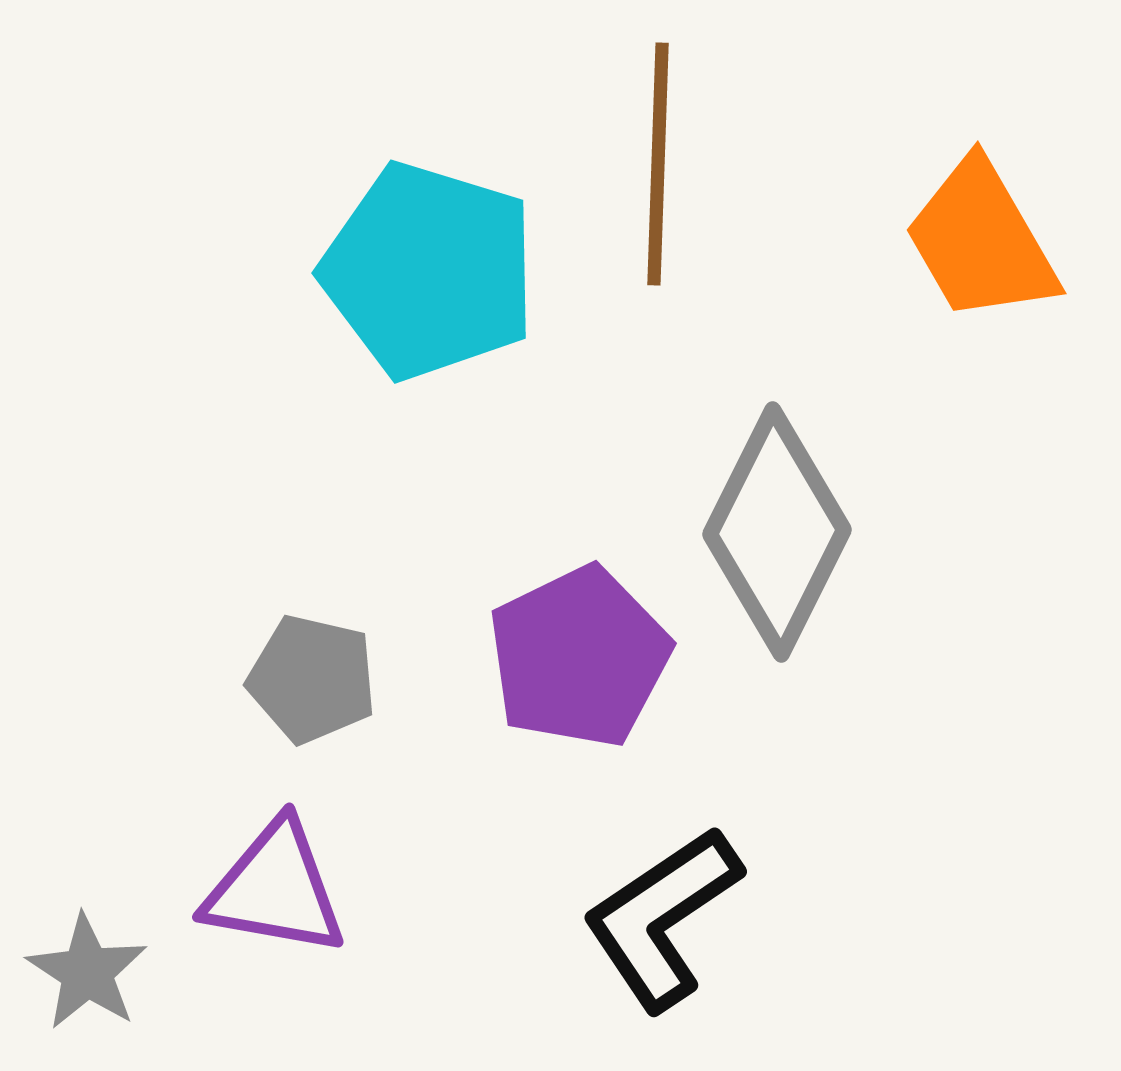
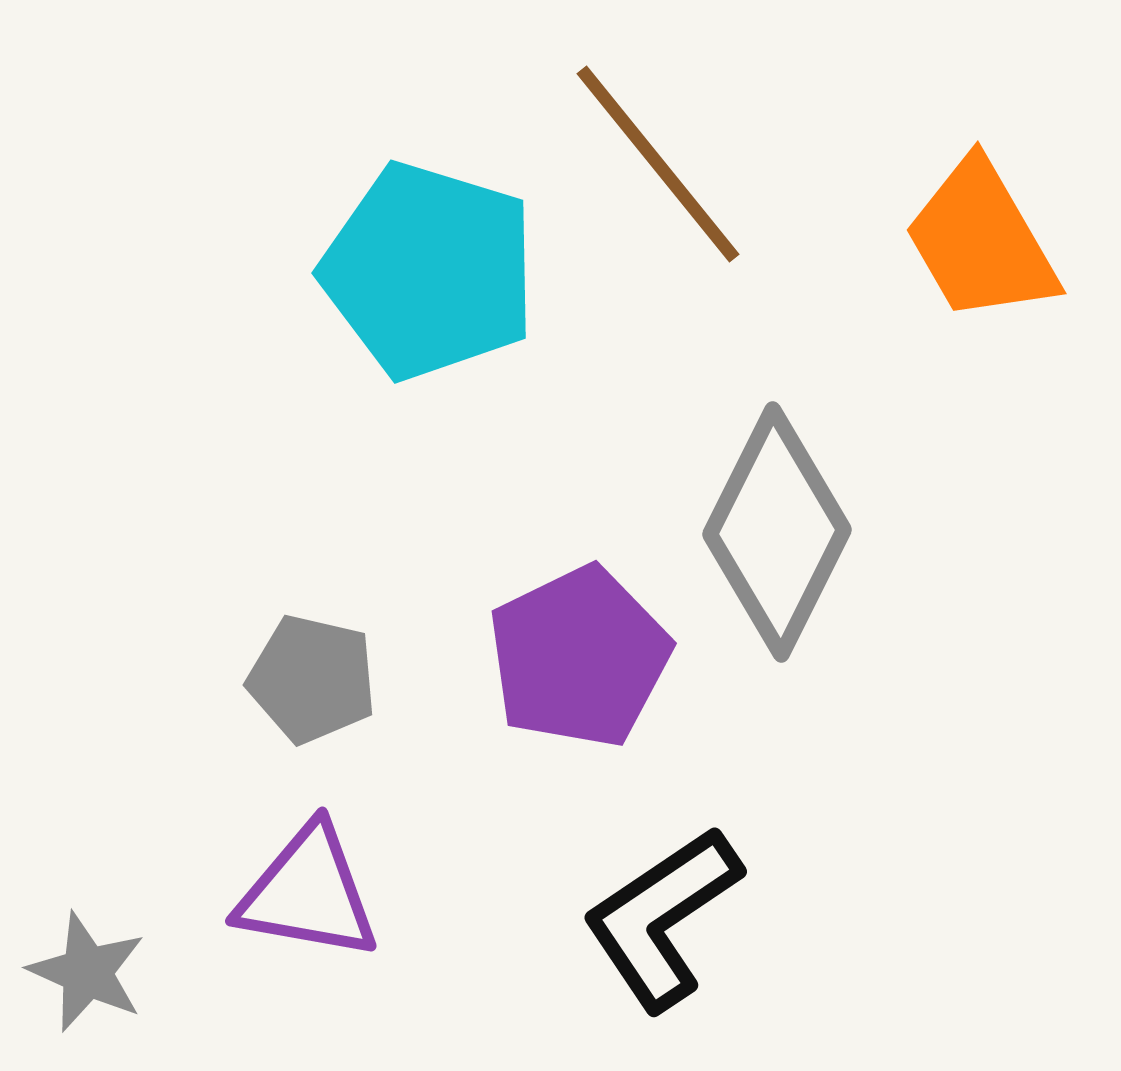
brown line: rotated 41 degrees counterclockwise
purple triangle: moved 33 px right, 4 px down
gray star: rotated 9 degrees counterclockwise
